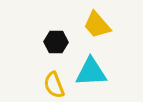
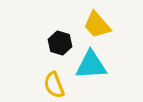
black hexagon: moved 4 px right, 1 px down; rotated 15 degrees clockwise
cyan triangle: moved 7 px up
